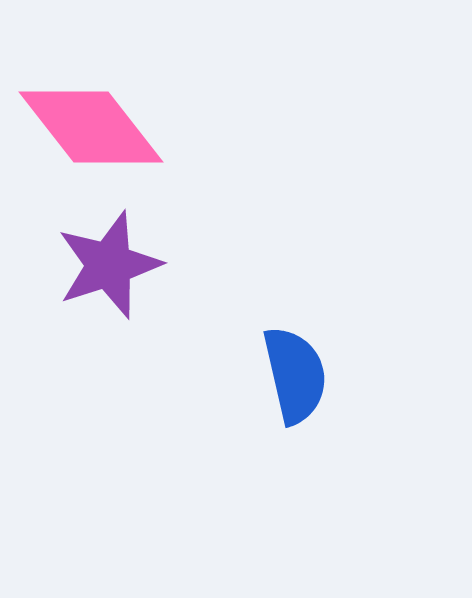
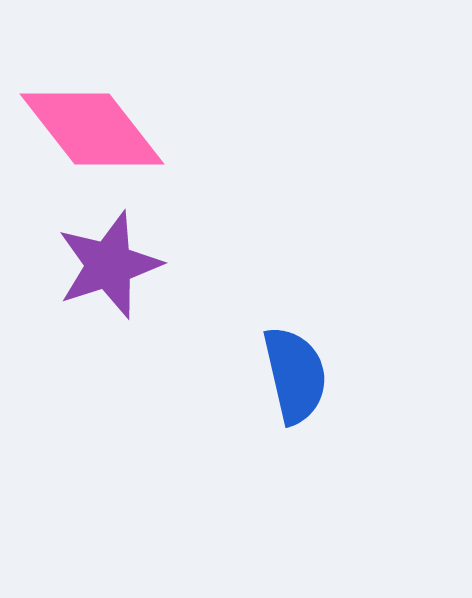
pink diamond: moved 1 px right, 2 px down
